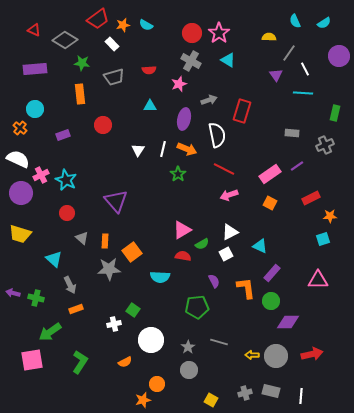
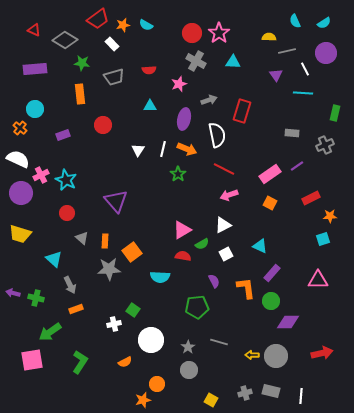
gray line at (289, 53): moved 2 px left, 2 px up; rotated 42 degrees clockwise
purple circle at (339, 56): moved 13 px left, 3 px up
cyan triangle at (228, 60): moved 5 px right, 2 px down; rotated 28 degrees counterclockwise
gray cross at (191, 61): moved 5 px right
white triangle at (230, 232): moved 7 px left, 7 px up
red arrow at (312, 354): moved 10 px right, 1 px up
